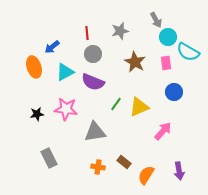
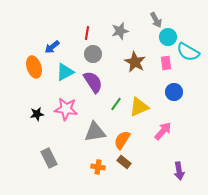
red line: rotated 16 degrees clockwise
purple semicircle: rotated 145 degrees counterclockwise
orange semicircle: moved 24 px left, 35 px up
